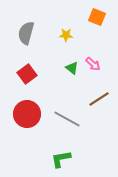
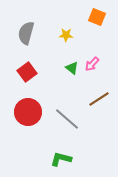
pink arrow: moved 1 px left; rotated 91 degrees clockwise
red square: moved 2 px up
red circle: moved 1 px right, 2 px up
gray line: rotated 12 degrees clockwise
green L-shape: rotated 25 degrees clockwise
